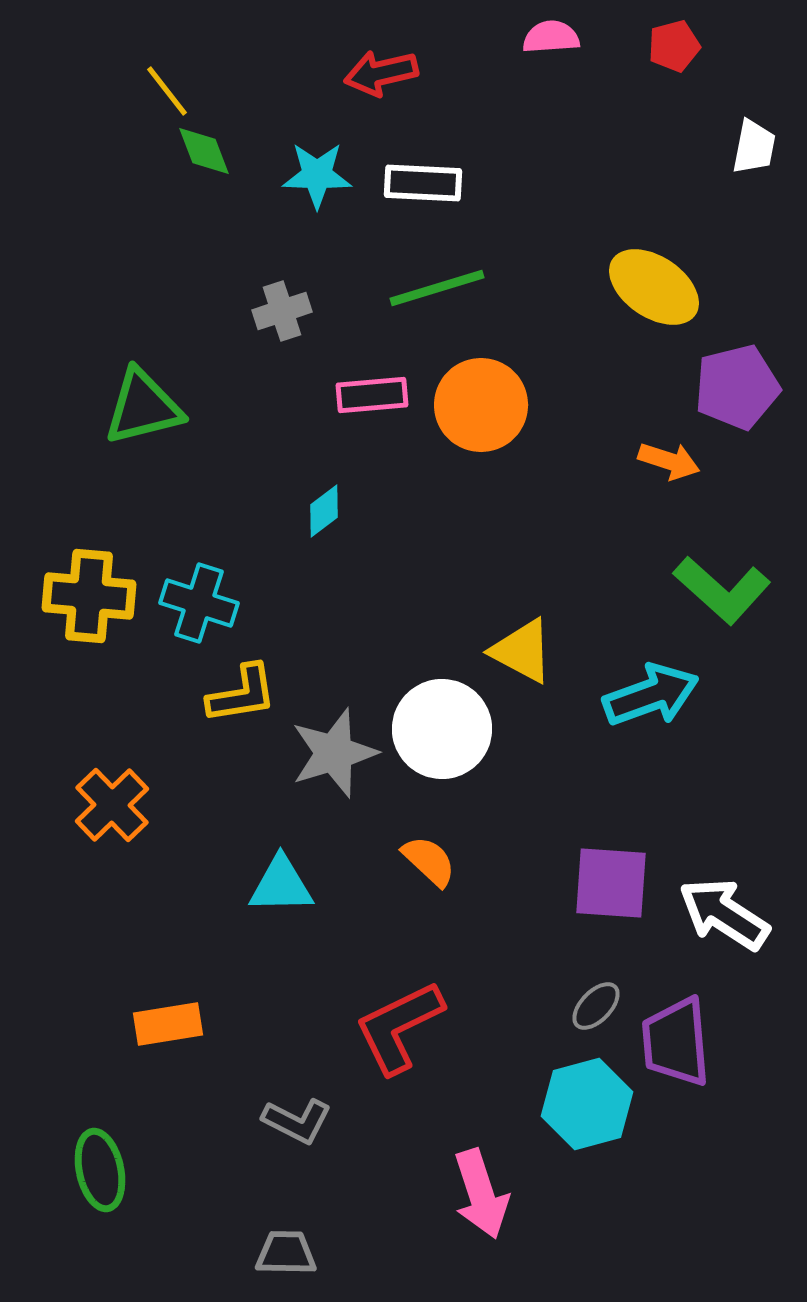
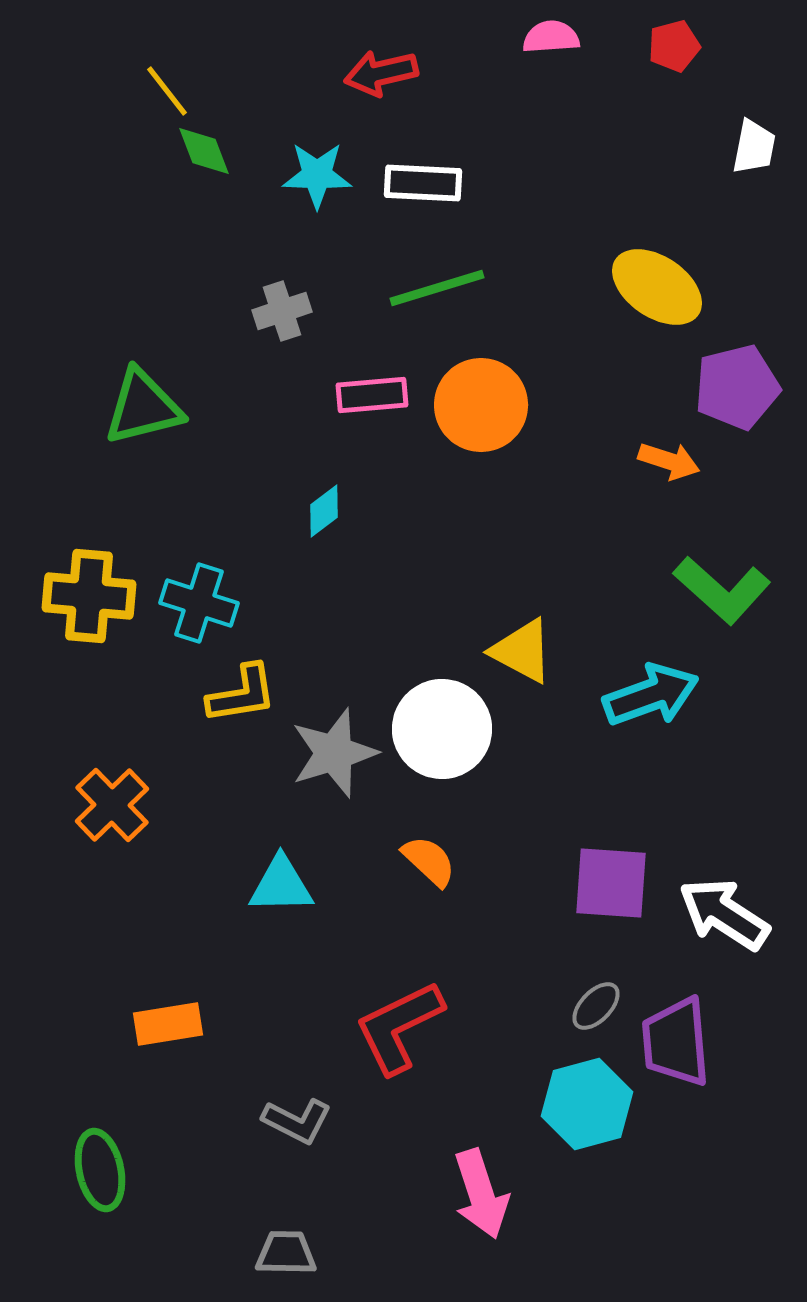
yellow ellipse: moved 3 px right
